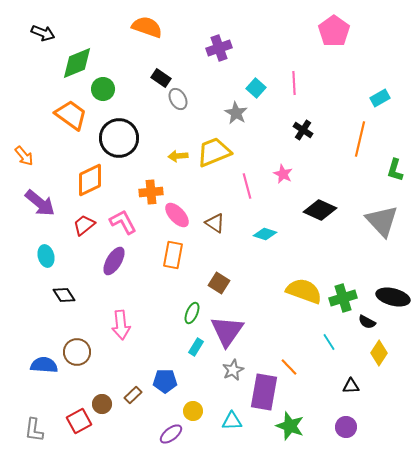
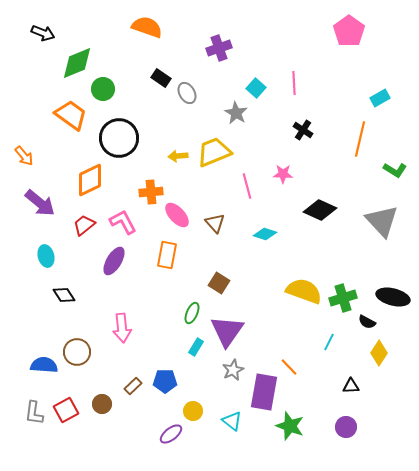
pink pentagon at (334, 31): moved 15 px right
gray ellipse at (178, 99): moved 9 px right, 6 px up
green L-shape at (395, 170): rotated 75 degrees counterclockwise
pink star at (283, 174): rotated 24 degrees counterclockwise
brown triangle at (215, 223): rotated 15 degrees clockwise
orange rectangle at (173, 255): moved 6 px left
pink arrow at (121, 325): moved 1 px right, 3 px down
cyan line at (329, 342): rotated 60 degrees clockwise
brown rectangle at (133, 395): moved 9 px up
red square at (79, 421): moved 13 px left, 11 px up
cyan triangle at (232, 421): rotated 40 degrees clockwise
gray L-shape at (34, 430): moved 17 px up
